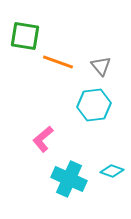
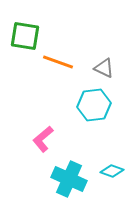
gray triangle: moved 3 px right, 2 px down; rotated 25 degrees counterclockwise
